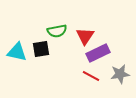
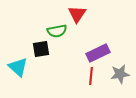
red triangle: moved 8 px left, 22 px up
cyan triangle: moved 1 px right, 15 px down; rotated 30 degrees clockwise
red line: rotated 66 degrees clockwise
